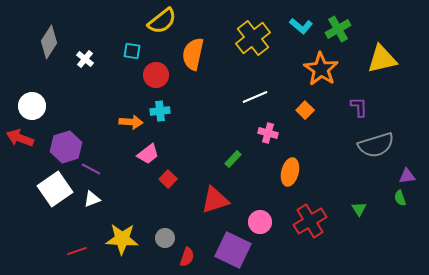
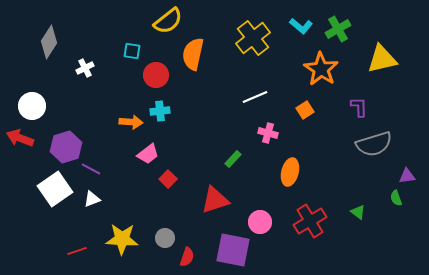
yellow semicircle: moved 6 px right
white cross: moved 9 px down; rotated 24 degrees clockwise
orange square: rotated 12 degrees clockwise
gray semicircle: moved 2 px left, 1 px up
green semicircle: moved 4 px left
green triangle: moved 1 px left, 3 px down; rotated 21 degrees counterclockwise
purple square: rotated 15 degrees counterclockwise
